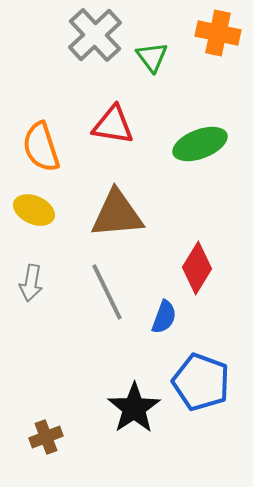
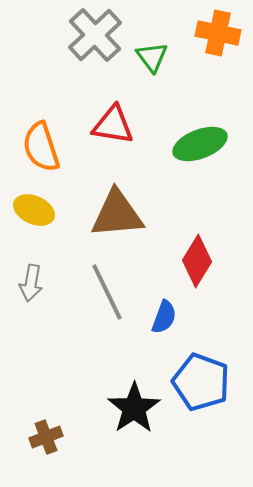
red diamond: moved 7 px up
